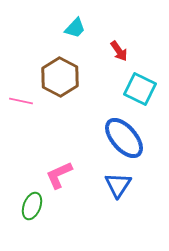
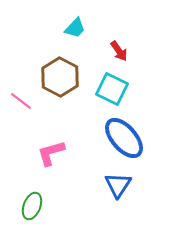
cyan square: moved 28 px left
pink line: rotated 25 degrees clockwise
pink L-shape: moved 8 px left, 22 px up; rotated 8 degrees clockwise
